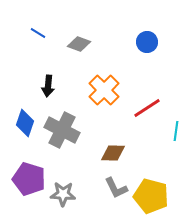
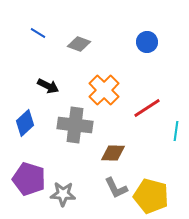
black arrow: rotated 70 degrees counterclockwise
blue diamond: rotated 28 degrees clockwise
gray cross: moved 13 px right, 5 px up; rotated 20 degrees counterclockwise
